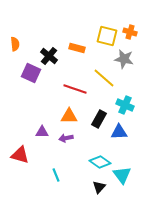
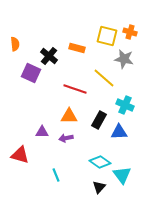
black rectangle: moved 1 px down
